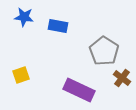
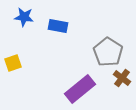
gray pentagon: moved 4 px right, 1 px down
yellow square: moved 8 px left, 12 px up
purple rectangle: moved 1 px right, 1 px up; rotated 64 degrees counterclockwise
